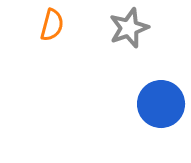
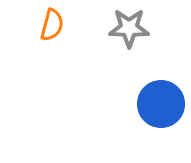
gray star: rotated 21 degrees clockwise
